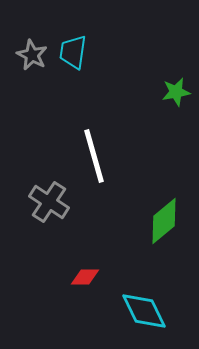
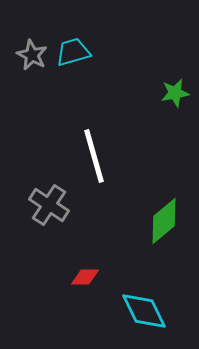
cyan trapezoid: rotated 66 degrees clockwise
green star: moved 1 px left, 1 px down
gray cross: moved 3 px down
